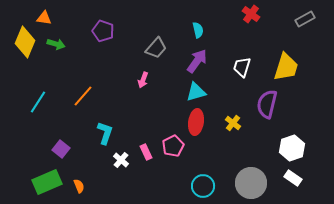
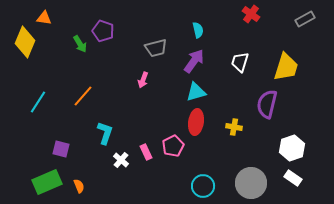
green arrow: moved 24 px right; rotated 42 degrees clockwise
gray trapezoid: rotated 35 degrees clockwise
purple arrow: moved 3 px left
white trapezoid: moved 2 px left, 5 px up
yellow cross: moved 1 px right, 4 px down; rotated 28 degrees counterclockwise
purple square: rotated 24 degrees counterclockwise
